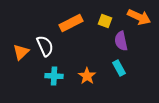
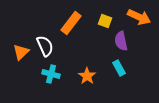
orange rectangle: rotated 25 degrees counterclockwise
cyan cross: moved 3 px left, 2 px up; rotated 12 degrees clockwise
